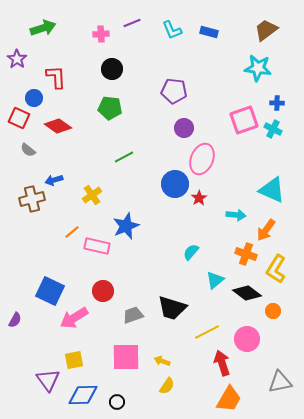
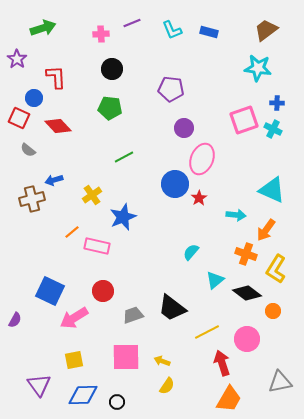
purple pentagon at (174, 91): moved 3 px left, 2 px up
red diamond at (58, 126): rotated 12 degrees clockwise
blue star at (126, 226): moved 3 px left, 9 px up
black trapezoid at (172, 308): rotated 20 degrees clockwise
purple triangle at (48, 380): moved 9 px left, 5 px down
